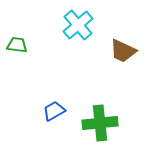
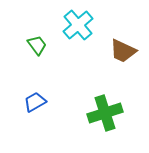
green trapezoid: moved 20 px right; rotated 45 degrees clockwise
blue trapezoid: moved 19 px left, 9 px up
green cross: moved 5 px right, 10 px up; rotated 12 degrees counterclockwise
